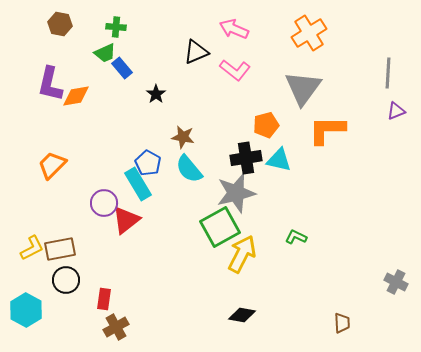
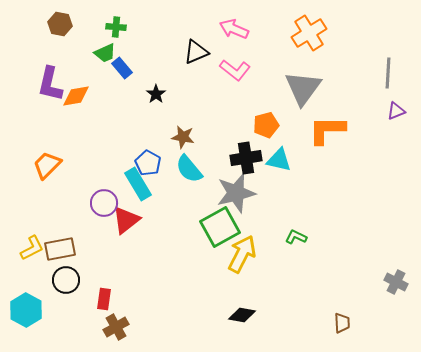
orange trapezoid: moved 5 px left
